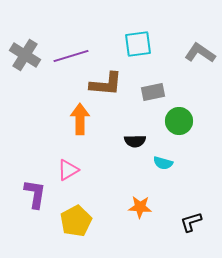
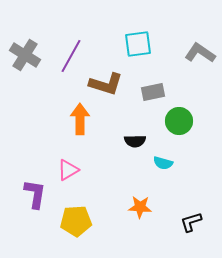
purple line: rotated 44 degrees counterclockwise
brown L-shape: rotated 12 degrees clockwise
yellow pentagon: rotated 24 degrees clockwise
